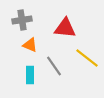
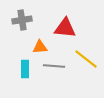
orange triangle: moved 10 px right, 2 px down; rotated 28 degrees counterclockwise
yellow line: moved 1 px left, 1 px down
gray line: rotated 50 degrees counterclockwise
cyan rectangle: moved 5 px left, 6 px up
